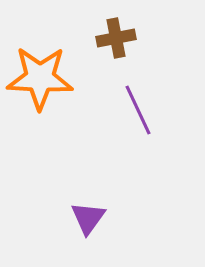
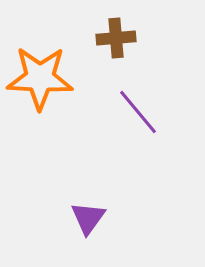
brown cross: rotated 6 degrees clockwise
purple line: moved 2 px down; rotated 15 degrees counterclockwise
